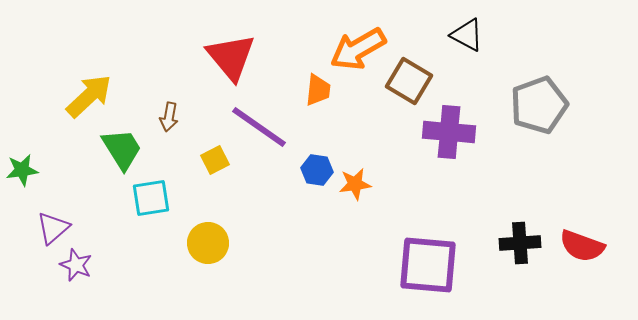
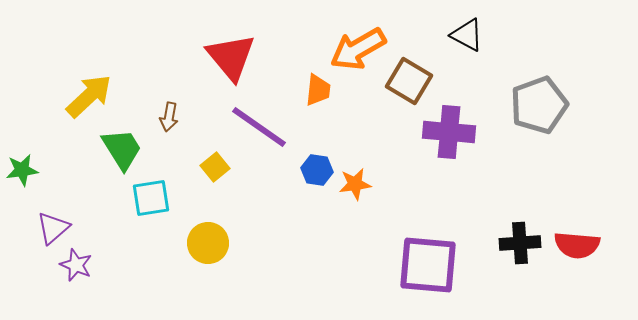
yellow square: moved 7 px down; rotated 12 degrees counterclockwise
red semicircle: moved 5 px left, 1 px up; rotated 15 degrees counterclockwise
